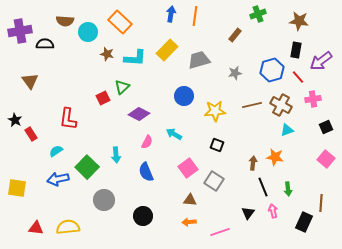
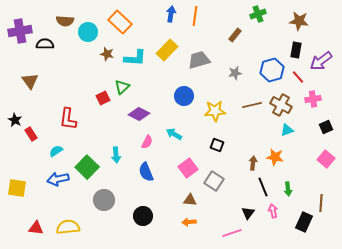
pink line at (220, 232): moved 12 px right, 1 px down
